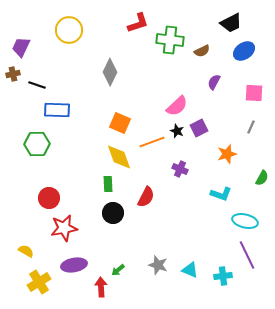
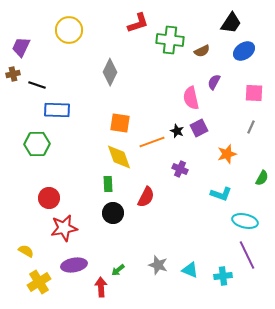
black trapezoid: rotated 30 degrees counterclockwise
pink semicircle: moved 14 px right, 8 px up; rotated 120 degrees clockwise
orange square: rotated 15 degrees counterclockwise
